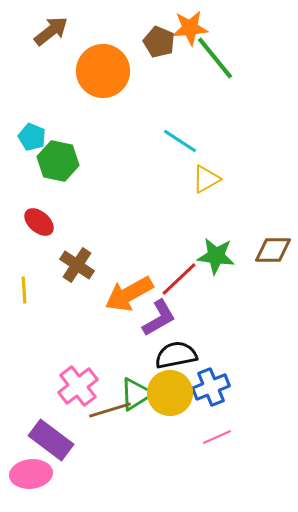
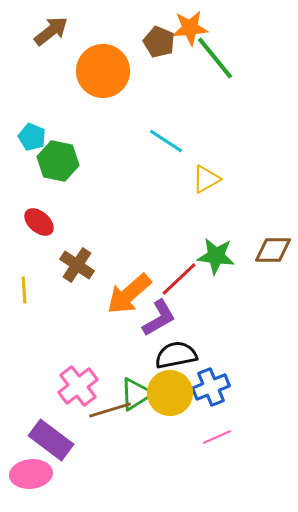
cyan line: moved 14 px left
orange arrow: rotated 12 degrees counterclockwise
